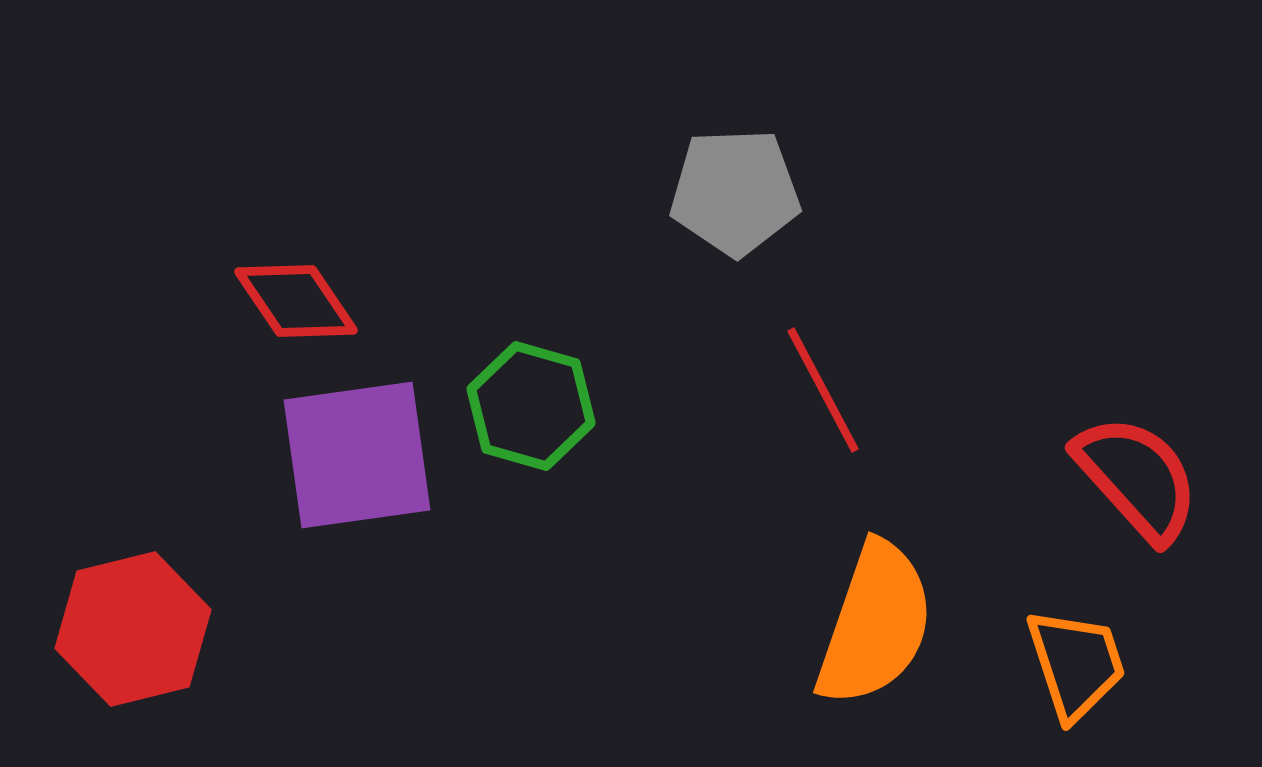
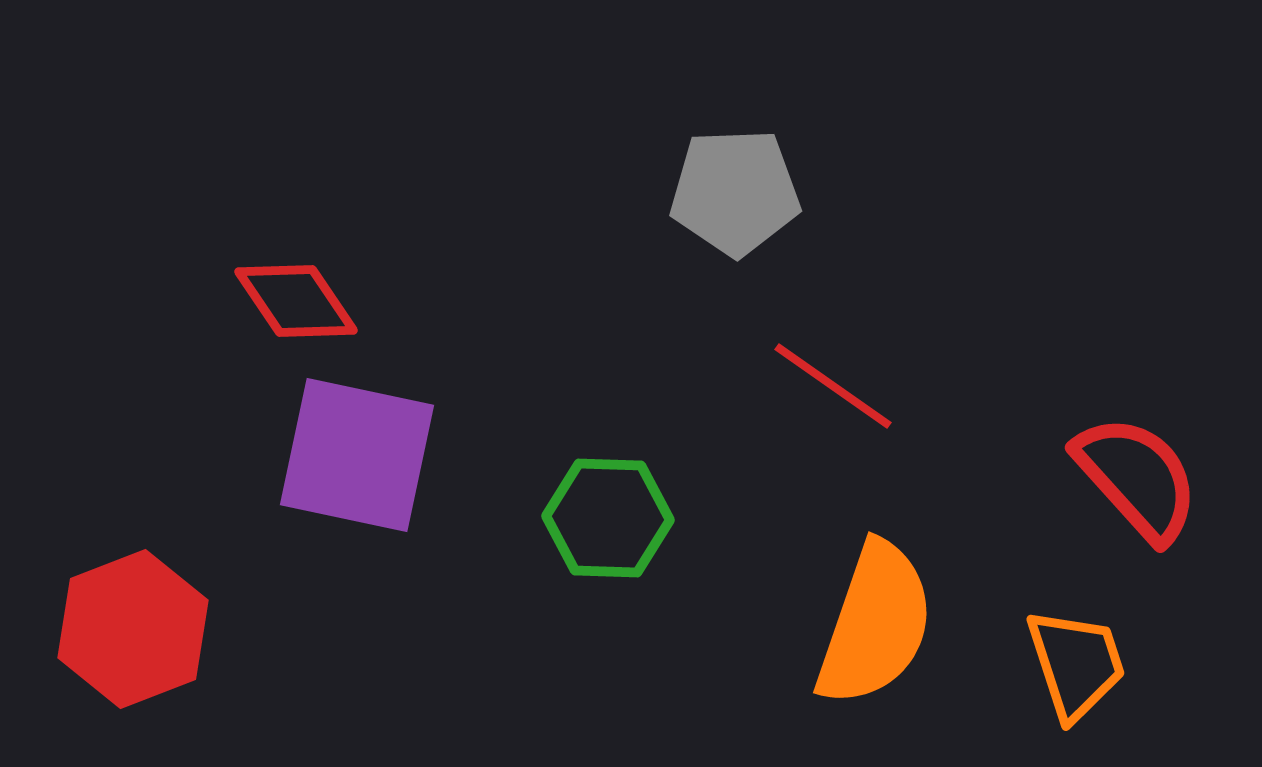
red line: moved 10 px right, 4 px up; rotated 27 degrees counterclockwise
green hexagon: moved 77 px right, 112 px down; rotated 14 degrees counterclockwise
purple square: rotated 20 degrees clockwise
red hexagon: rotated 7 degrees counterclockwise
